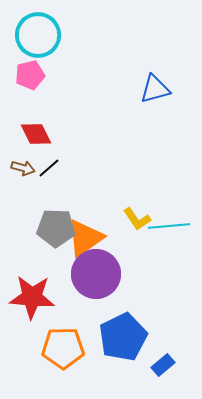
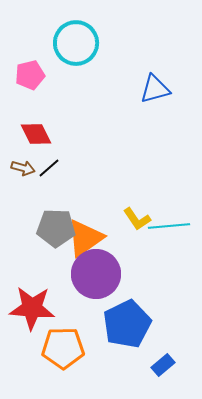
cyan circle: moved 38 px right, 8 px down
red star: moved 11 px down
blue pentagon: moved 4 px right, 13 px up
